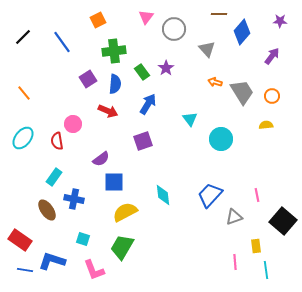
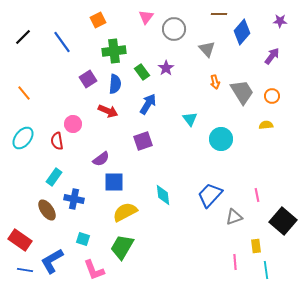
orange arrow at (215, 82): rotated 120 degrees counterclockwise
blue L-shape at (52, 261): rotated 48 degrees counterclockwise
